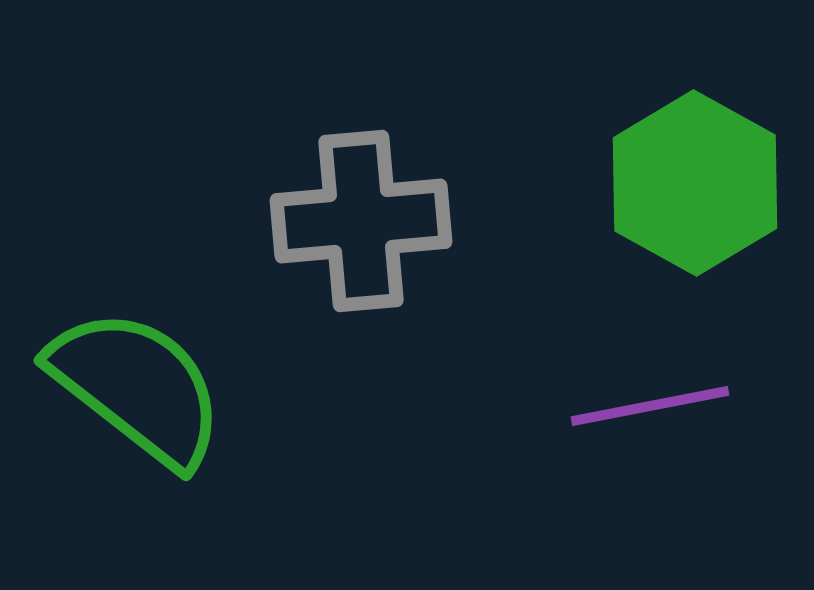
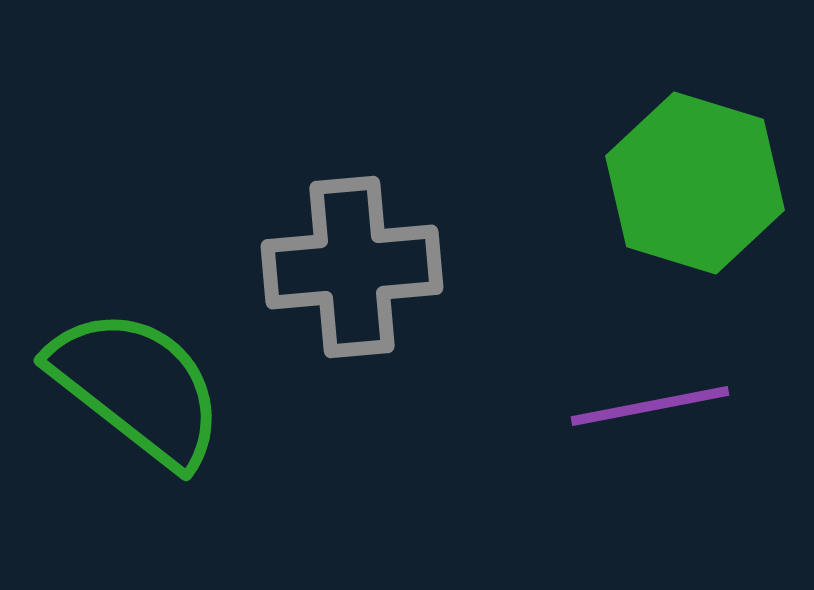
green hexagon: rotated 12 degrees counterclockwise
gray cross: moved 9 px left, 46 px down
